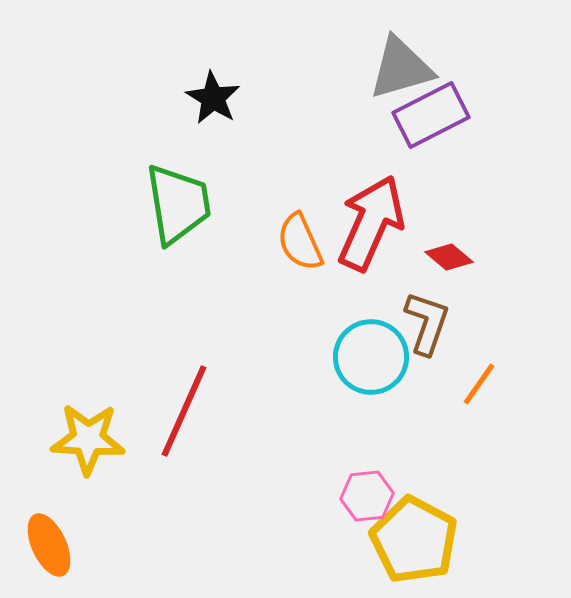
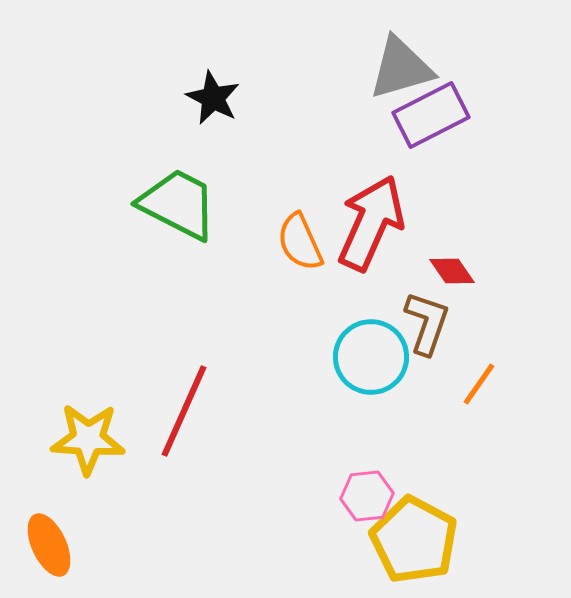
black star: rotated 4 degrees counterclockwise
green trapezoid: rotated 54 degrees counterclockwise
red diamond: moved 3 px right, 14 px down; rotated 15 degrees clockwise
